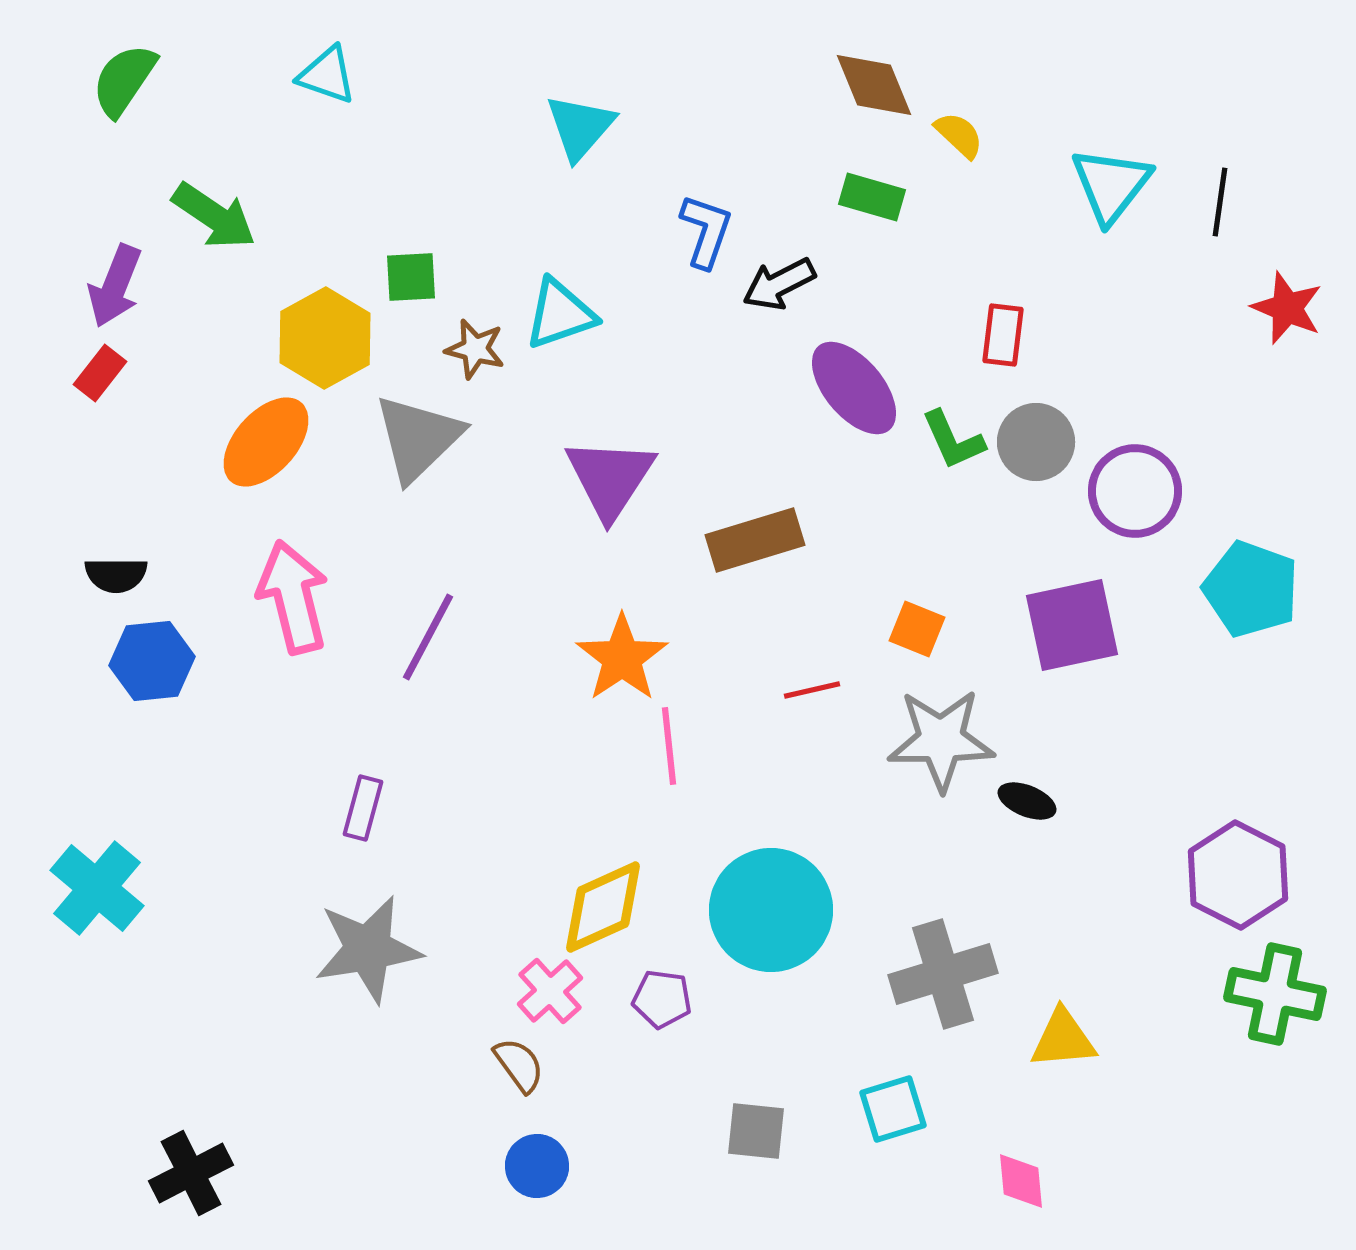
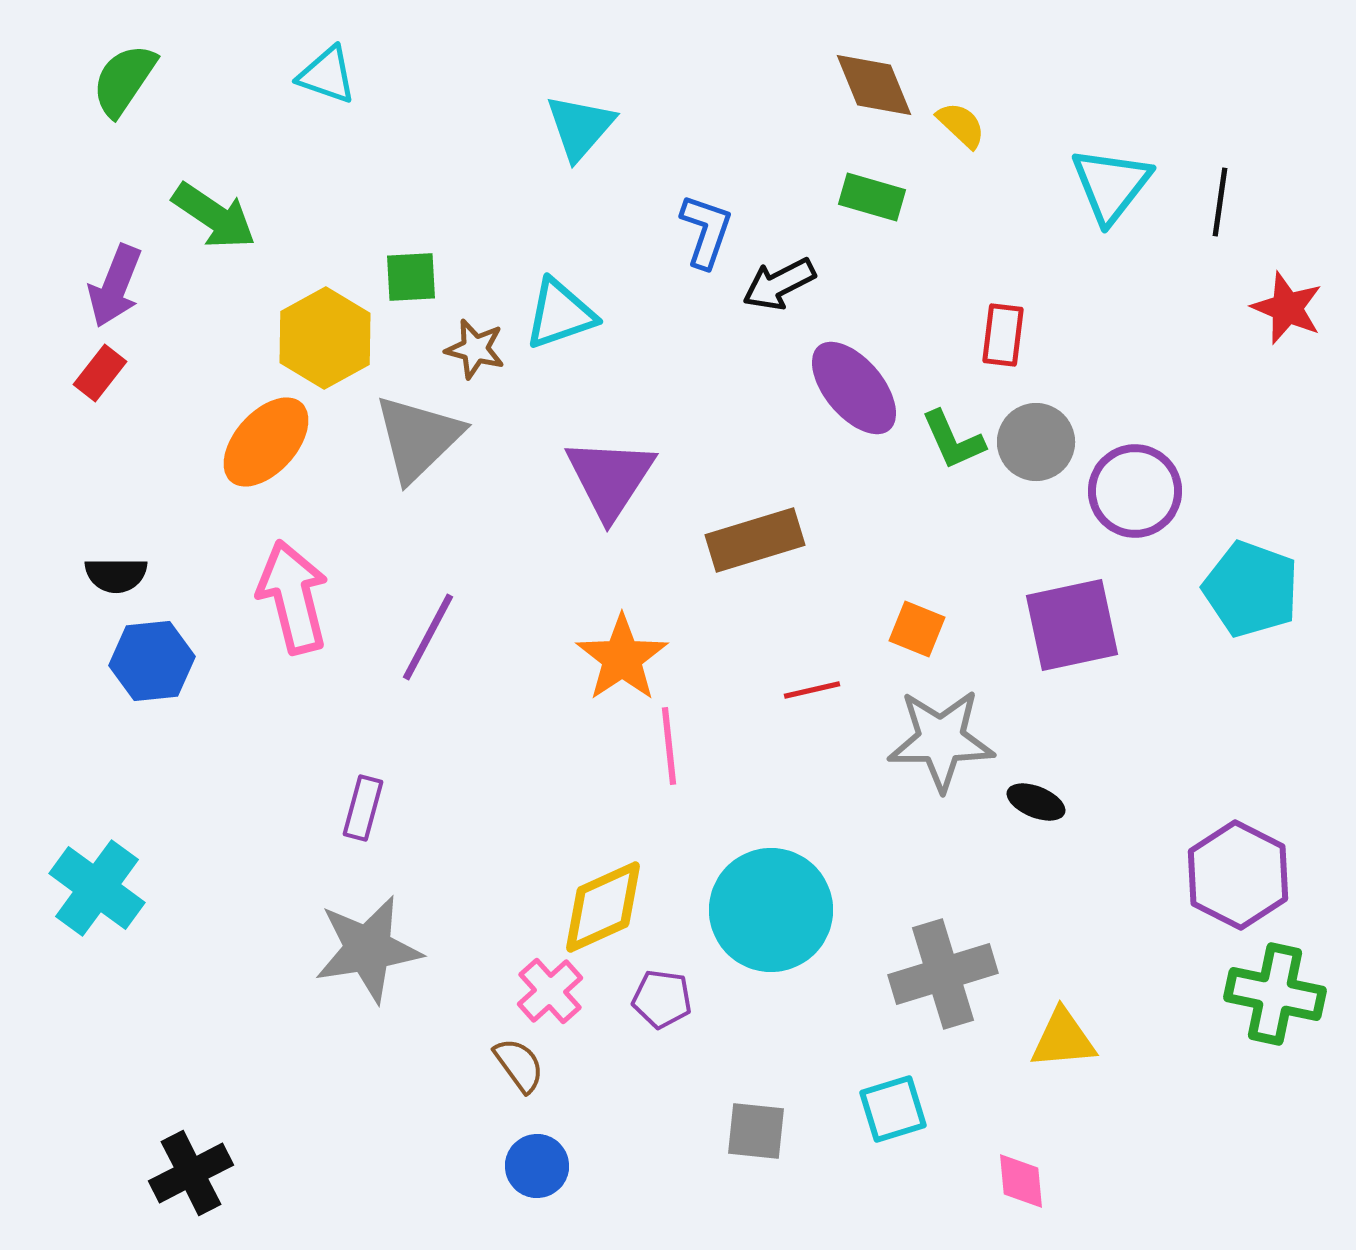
yellow semicircle at (959, 135): moved 2 px right, 10 px up
black ellipse at (1027, 801): moved 9 px right, 1 px down
cyan cross at (97, 888): rotated 4 degrees counterclockwise
